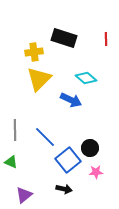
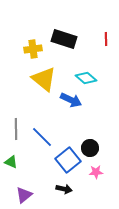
black rectangle: moved 1 px down
yellow cross: moved 1 px left, 3 px up
yellow triangle: moved 5 px right; rotated 36 degrees counterclockwise
gray line: moved 1 px right, 1 px up
blue line: moved 3 px left
